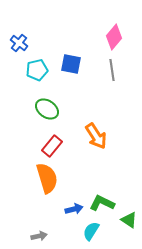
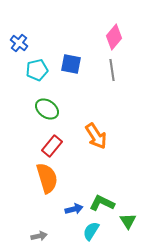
green triangle: moved 1 px left, 1 px down; rotated 24 degrees clockwise
